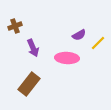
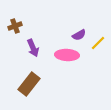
pink ellipse: moved 3 px up
